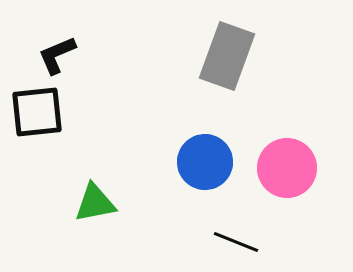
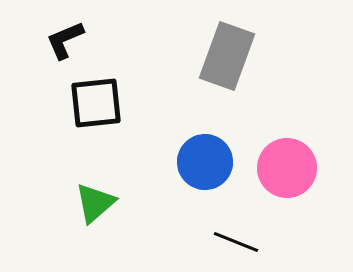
black L-shape: moved 8 px right, 15 px up
black square: moved 59 px right, 9 px up
green triangle: rotated 30 degrees counterclockwise
